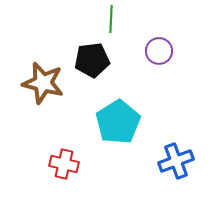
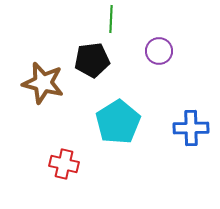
blue cross: moved 15 px right, 33 px up; rotated 20 degrees clockwise
